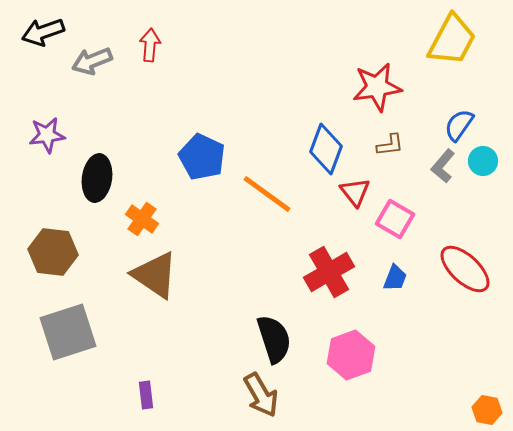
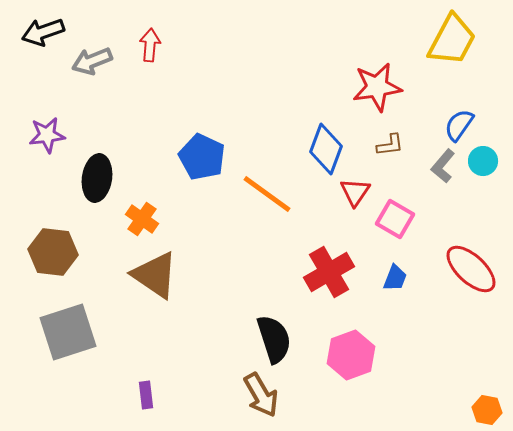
red triangle: rotated 12 degrees clockwise
red ellipse: moved 6 px right
